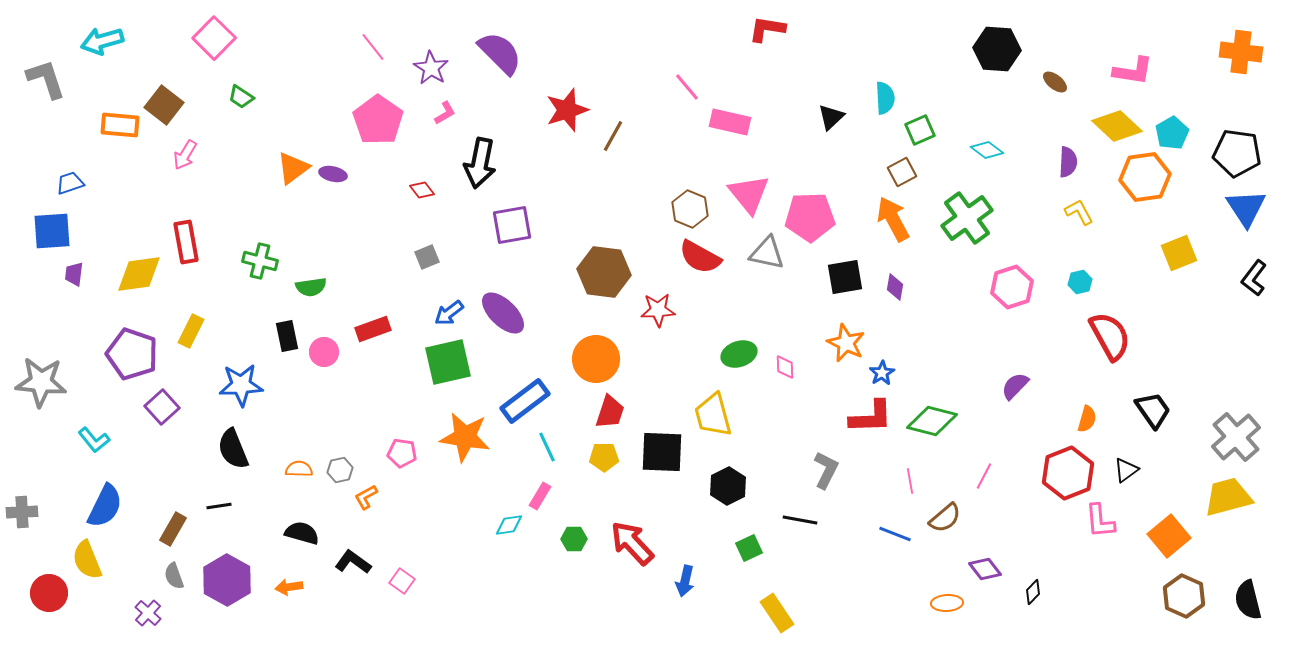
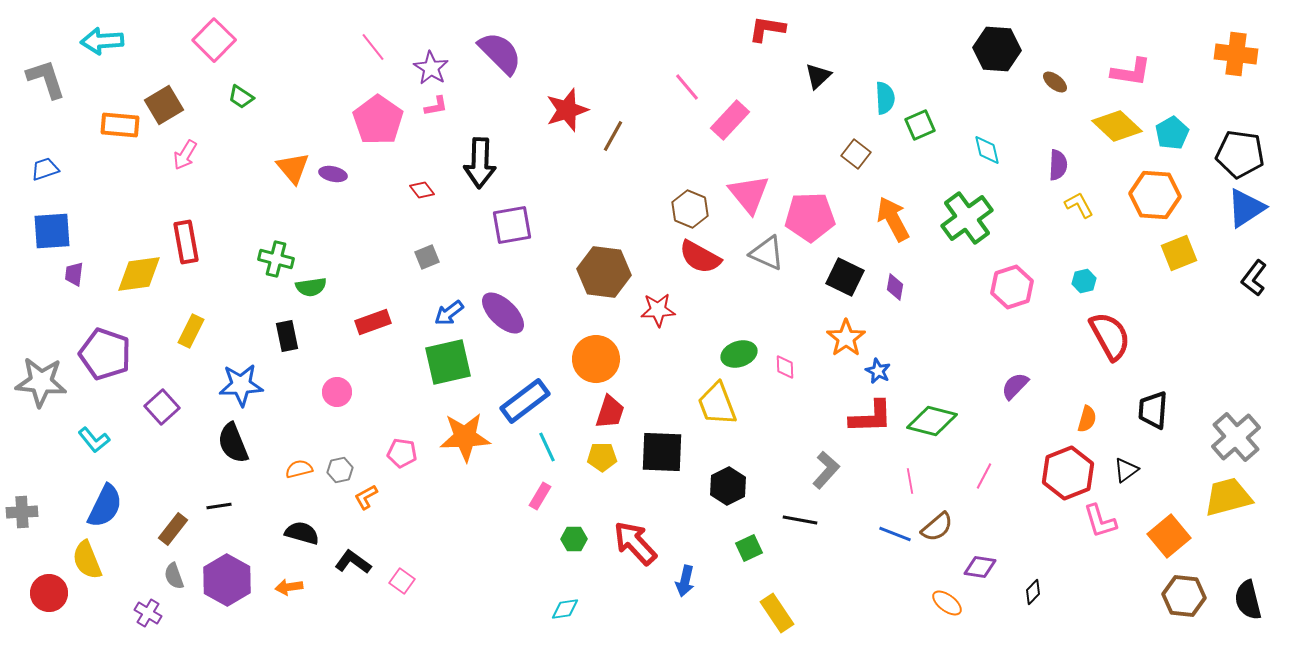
pink square at (214, 38): moved 2 px down
cyan arrow at (102, 41): rotated 12 degrees clockwise
orange cross at (1241, 52): moved 5 px left, 2 px down
pink L-shape at (1133, 71): moved 2 px left, 1 px down
brown square at (164, 105): rotated 21 degrees clockwise
pink L-shape at (445, 113): moved 9 px left, 7 px up; rotated 20 degrees clockwise
black triangle at (831, 117): moved 13 px left, 41 px up
pink rectangle at (730, 122): moved 2 px up; rotated 60 degrees counterclockwise
green square at (920, 130): moved 5 px up
cyan diamond at (987, 150): rotated 40 degrees clockwise
black pentagon at (1237, 153): moved 3 px right, 1 px down
purple semicircle at (1068, 162): moved 10 px left, 3 px down
black arrow at (480, 163): rotated 9 degrees counterclockwise
orange triangle at (293, 168): rotated 33 degrees counterclockwise
brown square at (902, 172): moved 46 px left, 18 px up; rotated 24 degrees counterclockwise
orange hexagon at (1145, 177): moved 10 px right, 18 px down; rotated 12 degrees clockwise
blue trapezoid at (70, 183): moved 25 px left, 14 px up
blue triangle at (1246, 208): rotated 30 degrees clockwise
yellow L-shape at (1079, 212): moved 7 px up
gray triangle at (767, 253): rotated 12 degrees clockwise
green cross at (260, 261): moved 16 px right, 2 px up
black square at (845, 277): rotated 36 degrees clockwise
cyan hexagon at (1080, 282): moved 4 px right, 1 px up
red rectangle at (373, 329): moved 7 px up
orange star at (846, 343): moved 5 px up; rotated 12 degrees clockwise
pink circle at (324, 352): moved 13 px right, 40 px down
purple pentagon at (132, 354): moved 27 px left
blue star at (882, 373): moved 4 px left, 2 px up; rotated 15 degrees counterclockwise
black trapezoid at (1153, 410): rotated 141 degrees counterclockwise
yellow trapezoid at (713, 415): moved 4 px right, 11 px up; rotated 6 degrees counterclockwise
orange star at (465, 437): rotated 12 degrees counterclockwise
black semicircle at (233, 449): moved 6 px up
yellow pentagon at (604, 457): moved 2 px left
orange semicircle at (299, 469): rotated 16 degrees counterclockwise
gray L-shape at (826, 470): rotated 15 degrees clockwise
brown semicircle at (945, 518): moved 8 px left, 9 px down
pink L-shape at (1100, 521): rotated 12 degrees counterclockwise
cyan diamond at (509, 525): moved 56 px right, 84 px down
brown rectangle at (173, 529): rotated 8 degrees clockwise
red arrow at (632, 543): moved 3 px right
purple diamond at (985, 569): moved 5 px left, 2 px up; rotated 44 degrees counterclockwise
brown hexagon at (1184, 596): rotated 18 degrees counterclockwise
orange ellipse at (947, 603): rotated 40 degrees clockwise
purple cross at (148, 613): rotated 12 degrees counterclockwise
